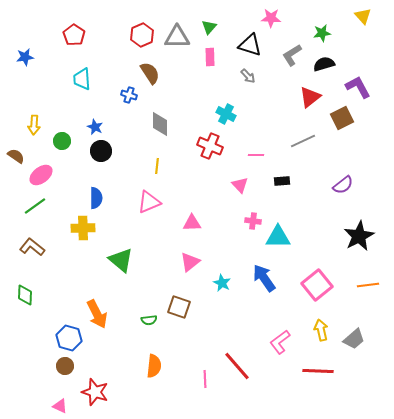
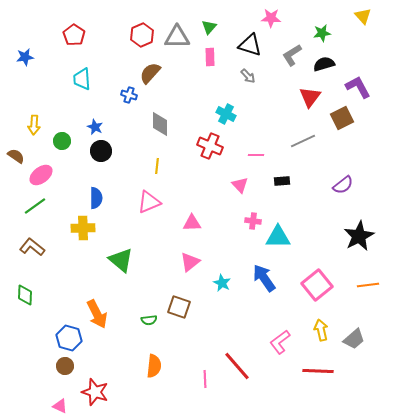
brown semicircle at (150, 73): rotated 105 degrees counterclockwise
red triangle at (310, 97): rotated 15 degrees counterclockwise
